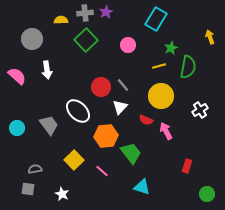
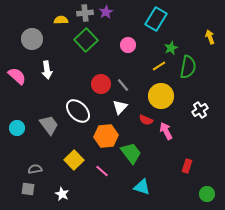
yellow line: rotated 16 degrees counterclockwise
red circle: moved 3 px up
